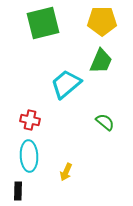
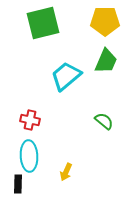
yellow pentagon: moved 3 px right
green trapezoid: moved 5 px right
cyan trapezoid: moved 8 px up
green semicircle: moved 1 px left, 1 px up
black rectangle: moved 7 px up
